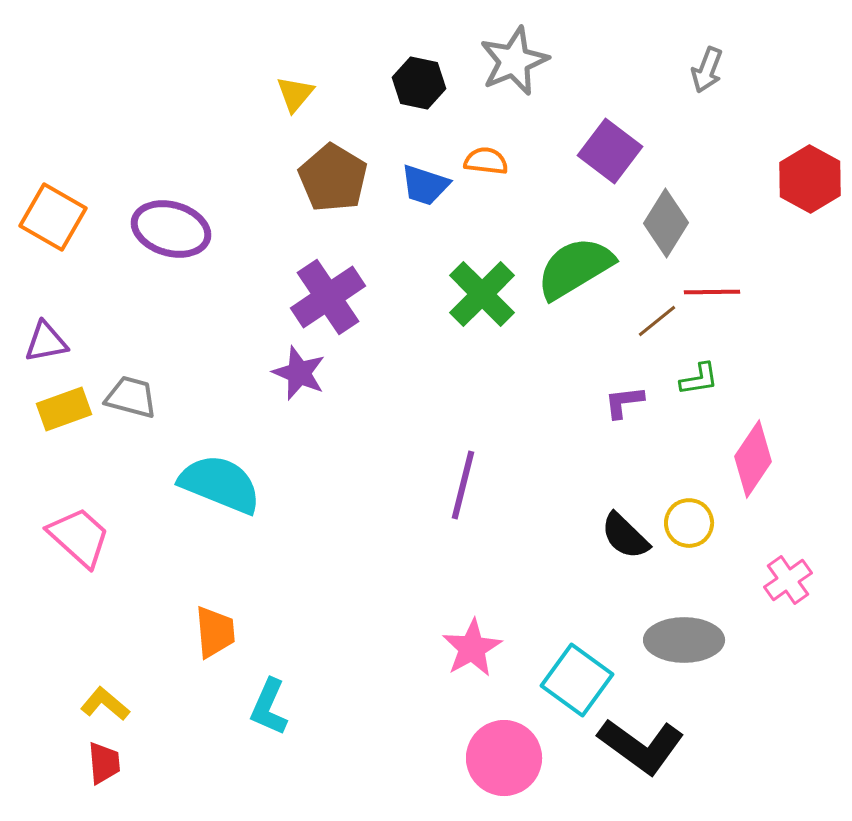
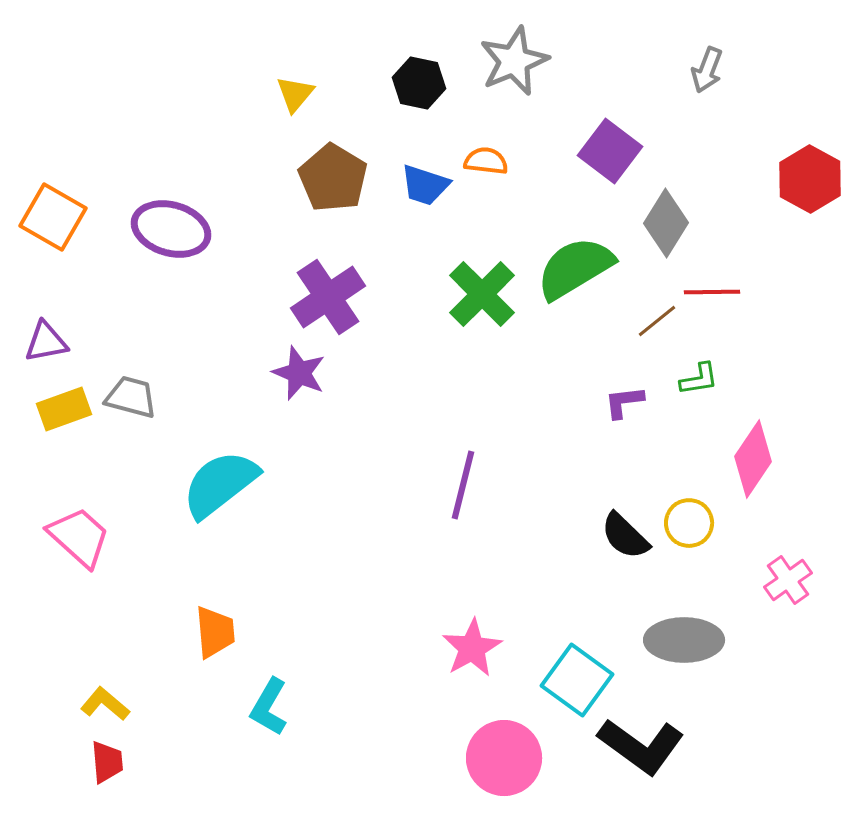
cyan semicircle: rotated 60 degrees counterclockwise
cyan L-shape: rotated 6 degrees clockwise
red trapezoid: moved 3 px right, 1 px up
